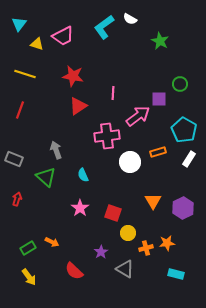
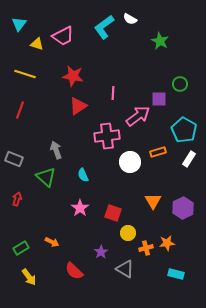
green rectangle: moved 7 px left
